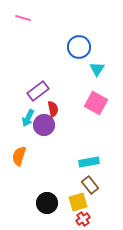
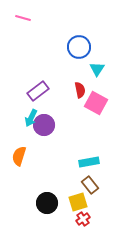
red semicircle: moved 27 px right, 19 px up
cyan arrow: moved 3 px right
